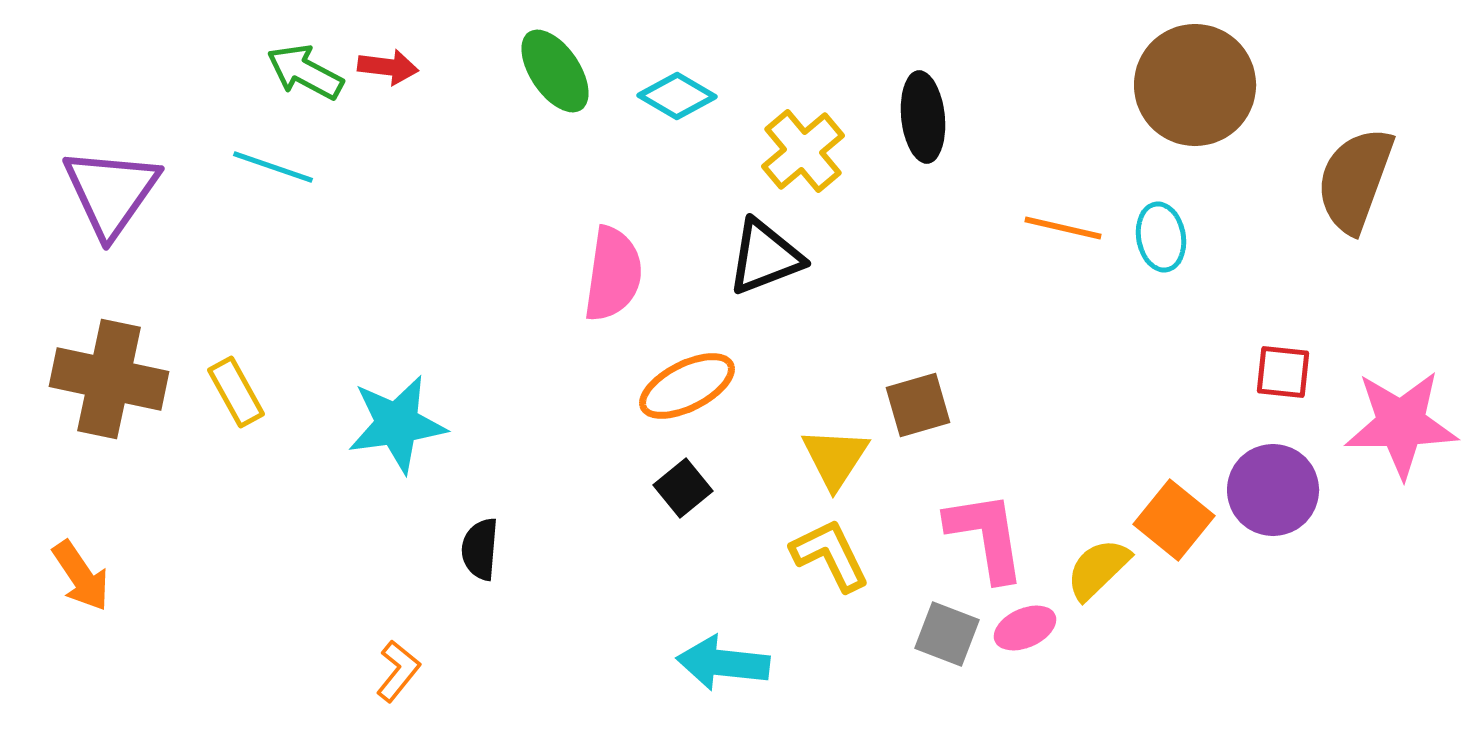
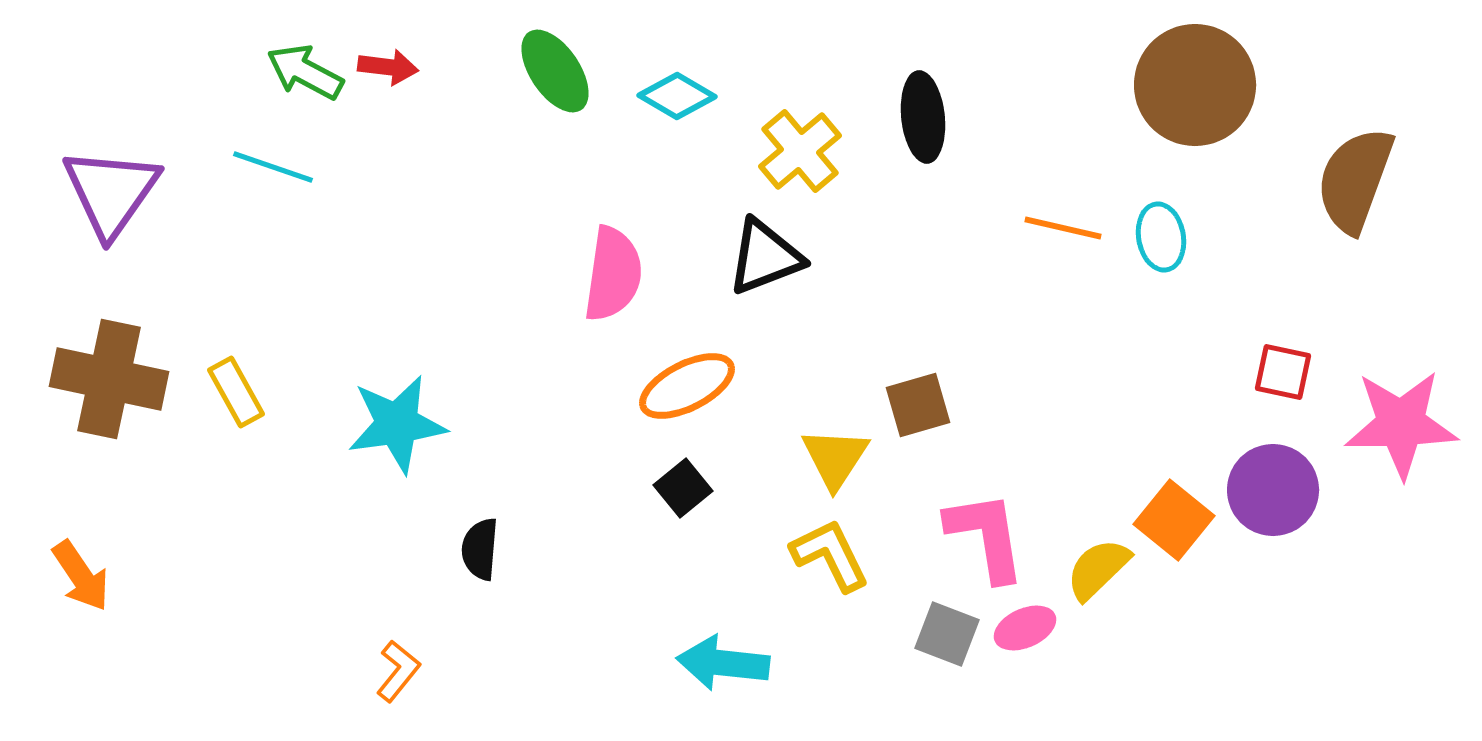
yellow cross: moved 3 px left
red square: rotated 6 degrees clockwise
